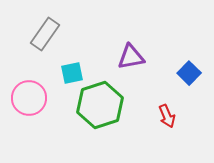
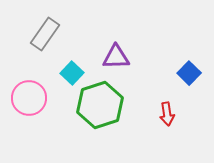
purple triangle: moved 15 px left; rotated 8 degrees clockwise
cyan square: rotated 35 degrees counterclockwise
red arrow: moved 2 px up; rotated 15 degrees clockwise
